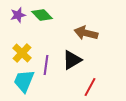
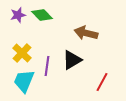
purple line: moved 1 px right, 1 px down
red line: moved 12 px right, 5 px up
